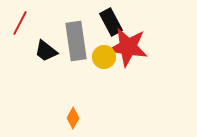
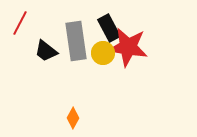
black rectangle: moved 2 px left, 6 px down
yellow circle: moved 1 px left, 4 px up
